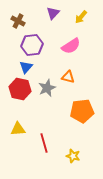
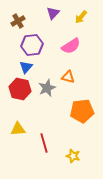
brown cross: rotated 32 degrees clockwise
